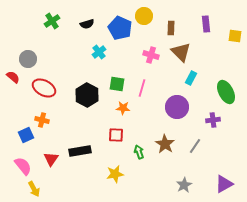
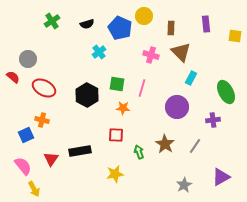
purple triangle: moved 3 px left, 7 px up
